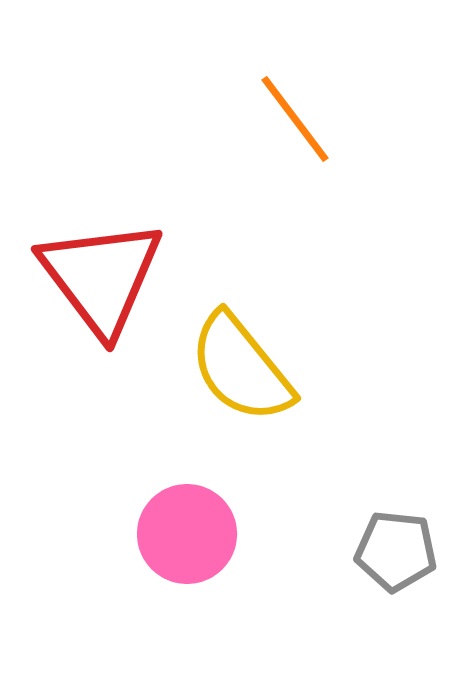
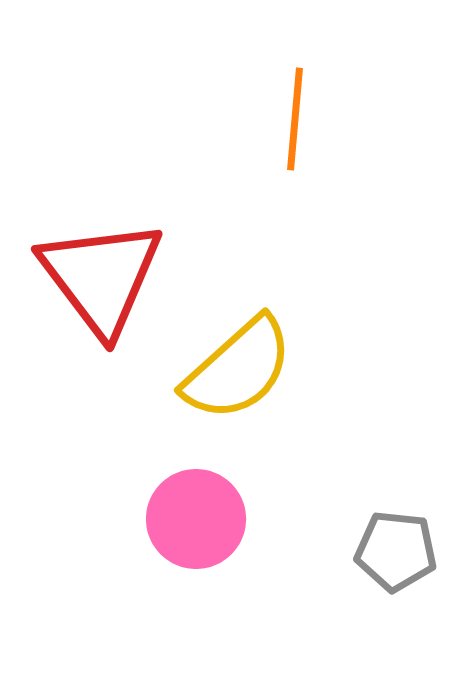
orange line: rotated 42 degrees clockwise
yellow semicircle: moved 3 px left, 1 px down; rotated 93 degrees counterclockwise
pink circle: moved 9 px right, 15 px up
